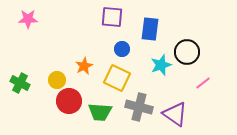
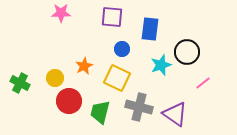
pink star: moved 33 px right, 6 px up
yellow circle: moved 2 px left, 2 px up
green trapezoid: rotated 100 degrees clockwise
